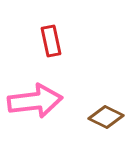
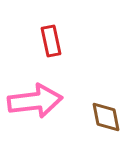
brown diamond: rotated 52 degrees clockwise
